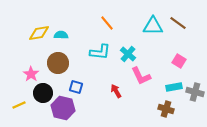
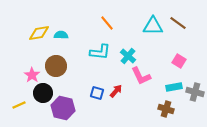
cyan cross: moved 2 px down
brown circle: moved 2 px left, 3 px down
pink star: moved 1 px right, 1 px down
blue square: moved 21 px right, 6 px down
red arrow: rotated 72 degrees clockwise
